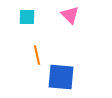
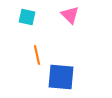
cyan square: rotated 12 degrees clockwise
